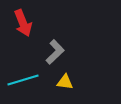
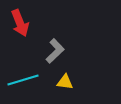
red arrow: moved 3 px left
gray L-shape: moved 1 px up
